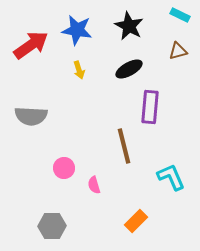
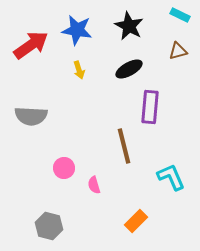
gray hexagon: moved 3 px left; rotated 16 degrees clockwise
